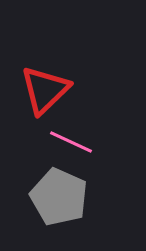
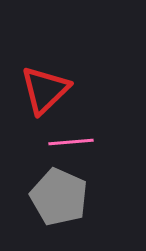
pink line: rotated 30 degrees counterclockwise
